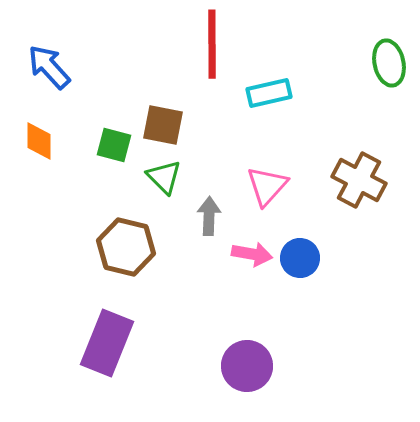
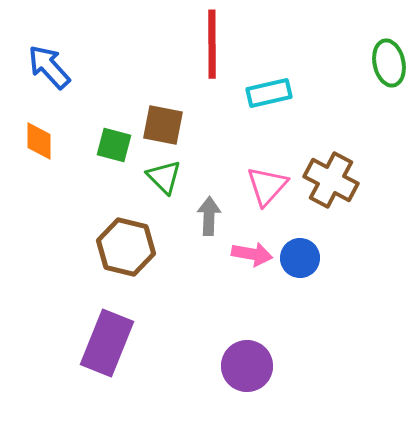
brown cross: moved 28 px left
